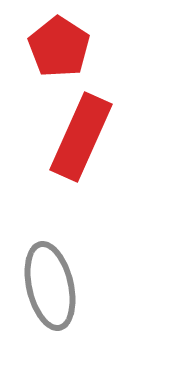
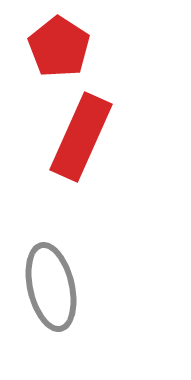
gray ellipse: moved 1 px right, 1 px down
